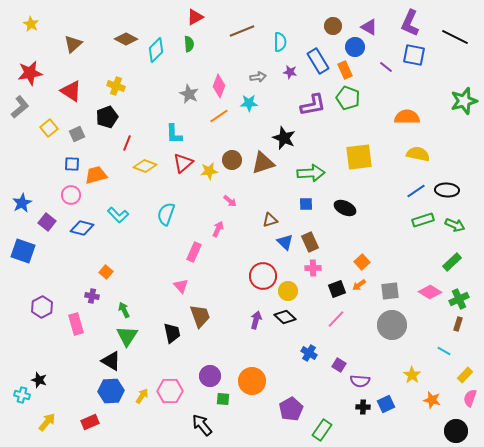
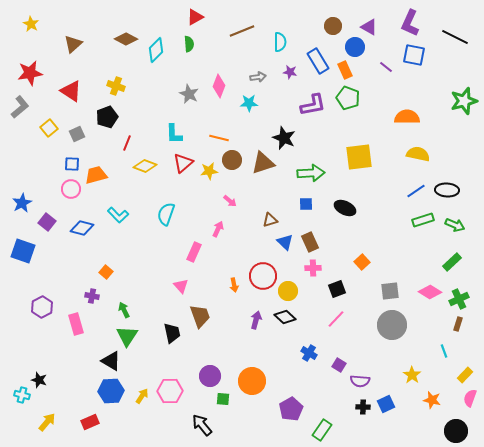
orange line at (219, 116): moved 22 px down; rotated 48 degrees clockwise
pink circle at (71, 195): moved 6 px up
orange arrow at (359, 285): moved 125 px left; rotated 64 degrees counterclockwise
cyan line at (444, 351): rotated 40 degrees clockwise
